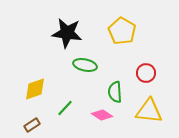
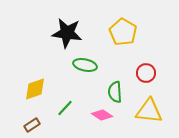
yellow pentagon: moved 1 px right, 1 px down
